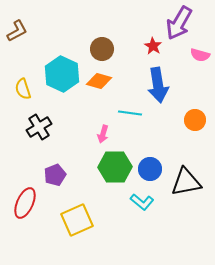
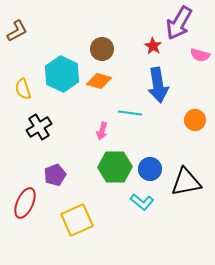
pink arrow: moved 1 px left, 3 px up
